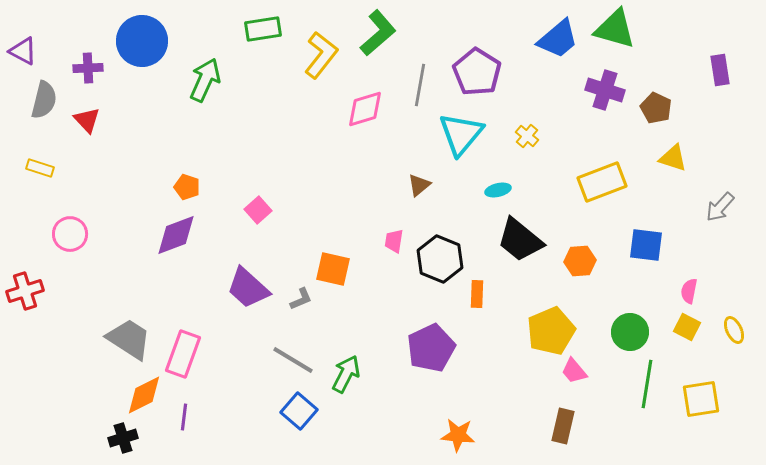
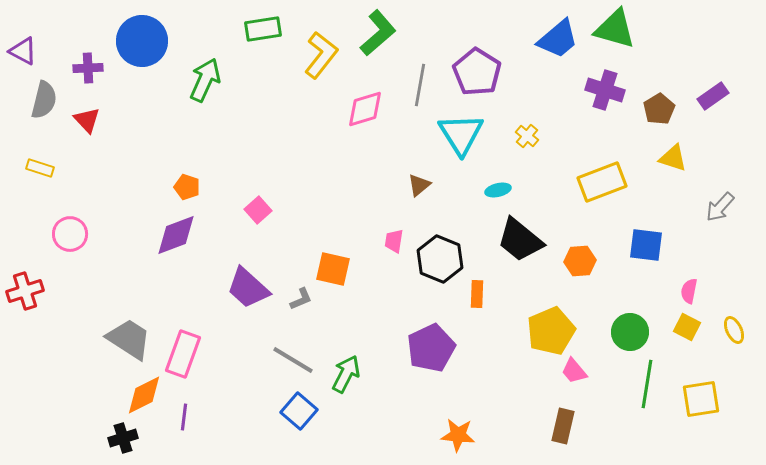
purple rectangle at (720, 70): moved 7 px left, 26 px down; rotated 64 degrees clockwise
brown pentagon at (656, 108): moved 3 px right, 1 px down; rotated 16 degrees clockwise
cyan triangle at (461, 134): rotated 12 degrees counterclockwise
